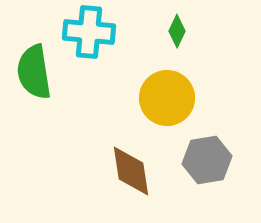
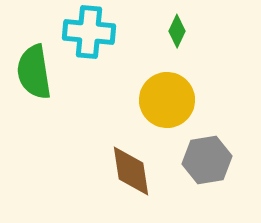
yellow circle: moved 2 px down
